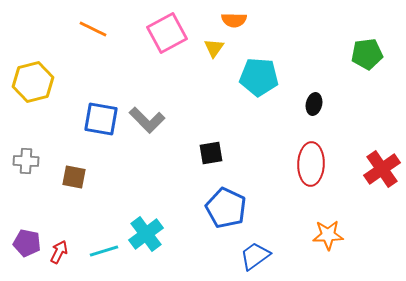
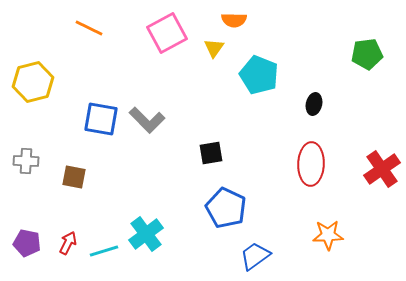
orange line: moved 4 px left, 1 px up
cyan pentagon: moved 2 px up; rotated 18 degrees clockwise
red arrow: moved 9 px right, 9 px up
